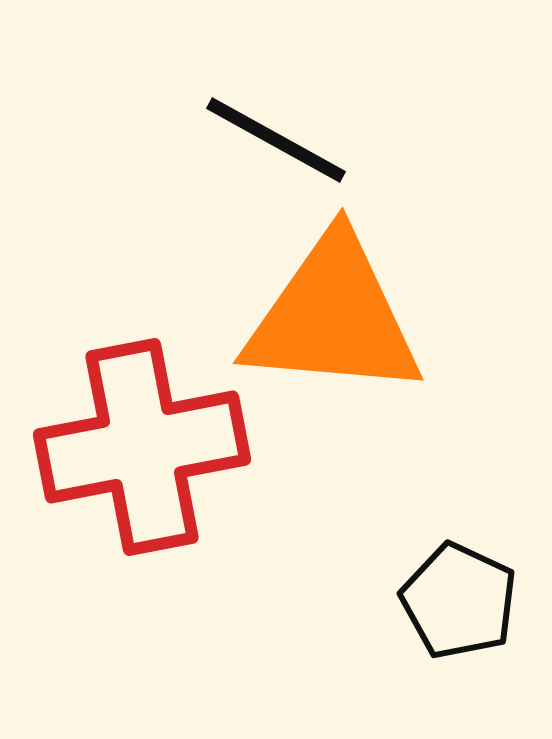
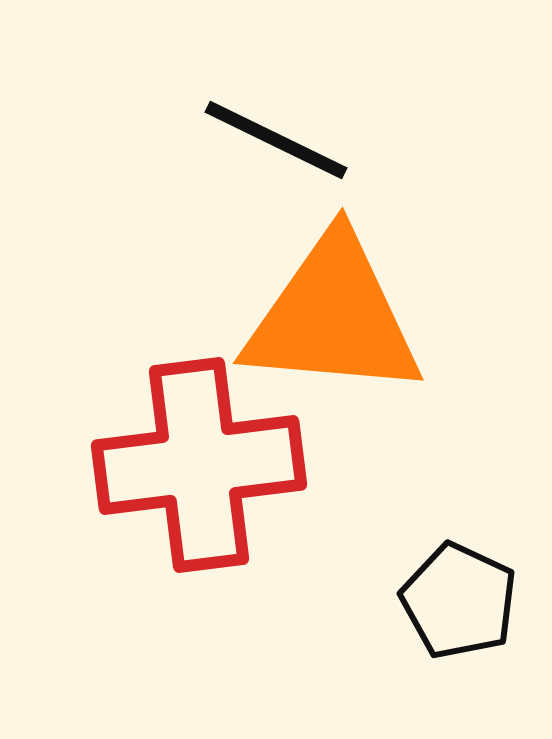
black line: rotated 3 degrees counterclockwise
red cross: moved 57 px right, 18 px down; rotated 4 degrees clockwise
